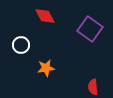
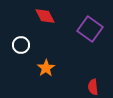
orange star: rotated 24 degrees counterclockwise
